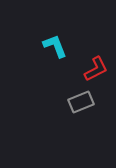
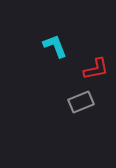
red L-shape: rotated 16 degrees clockwise
